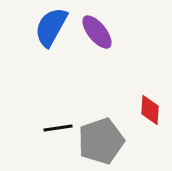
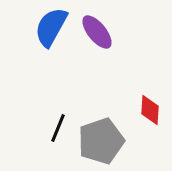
black line: rotated 60 degrees counterclockwise
